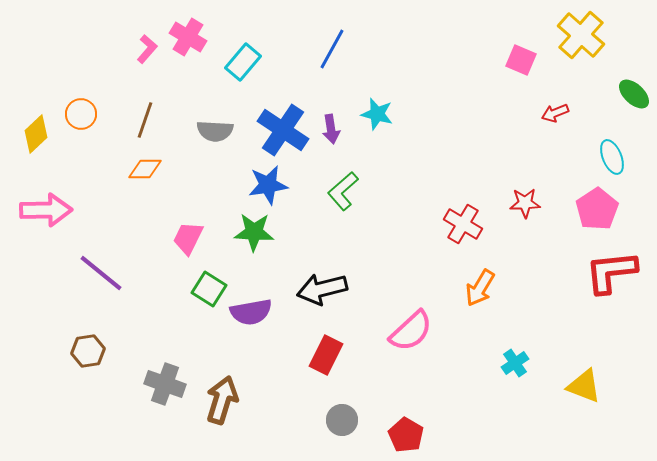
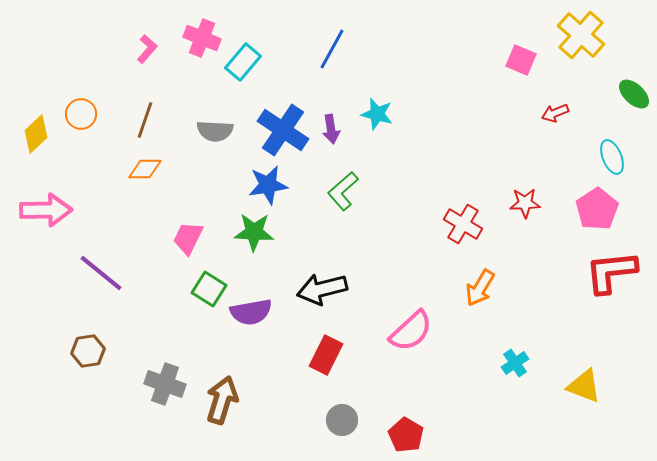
pink cross: moved 14 px right, 1 px down; rotated 9 degrees counterclockwise
